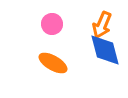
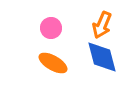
pink circle: moved 1 px left, 4 px down
blue diamond: moved 3 px left, 7 px down
